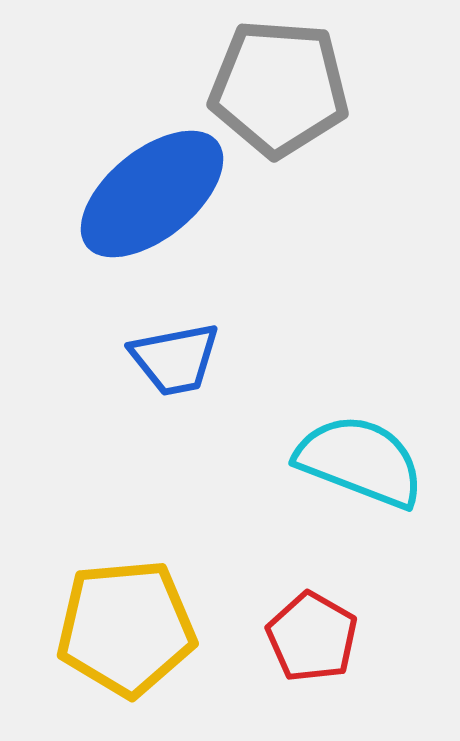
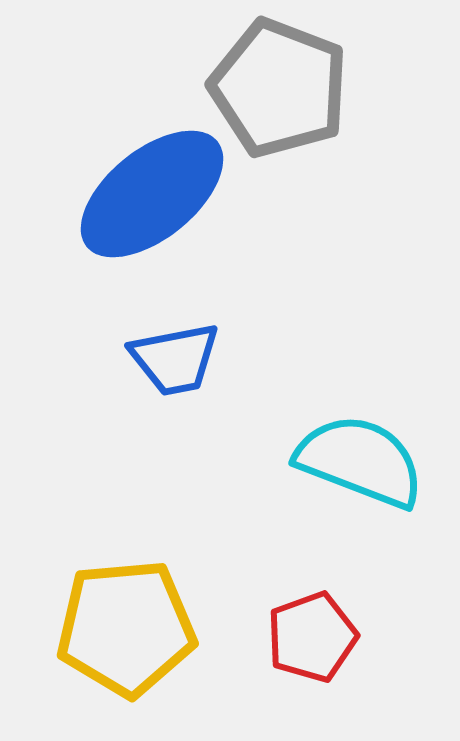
gray pentagon: rotated 17 degrees clockwise
red pentagon: rotated 22 degrees clockwise
